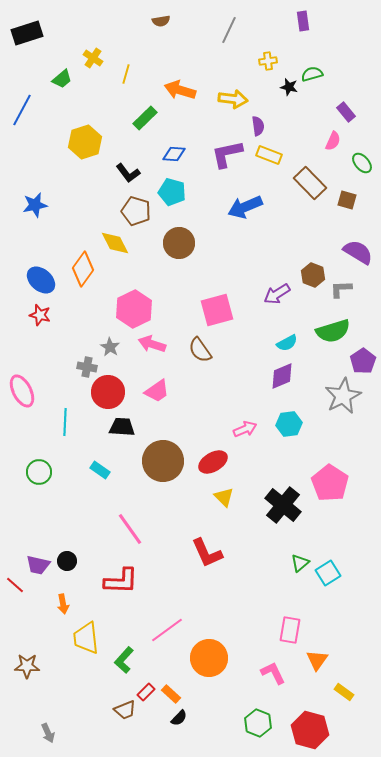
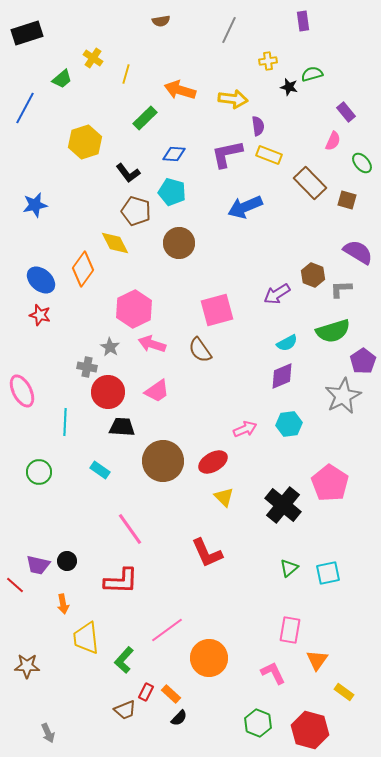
blue line at (22, 110): moved 3 px right, 2 px up
green triangle at (300, 563): moved 11 px left, 5 px down
cyan square at (328, 573): rotated 20 degrees clockwise
red rectangle at (146, 692): rotated 18 degrees counterclockwise
